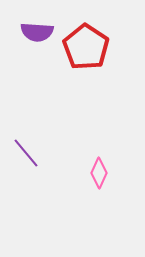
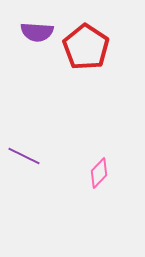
purple line: moved 2 px left, 3 px down; rotated 24 degrees counterclockwise
pink diamond: rotated 20 degrees clockwise
